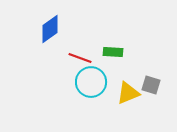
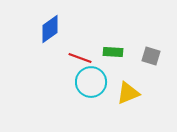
gray square: moved 29 px up
